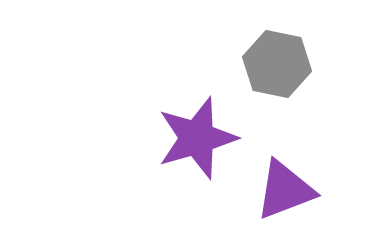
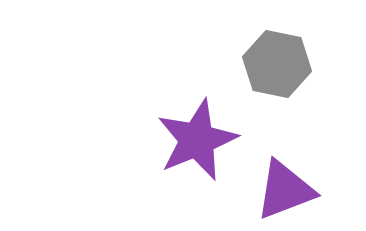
purple star: moved 2 px down; rotated 6 degrees counterclockwise
